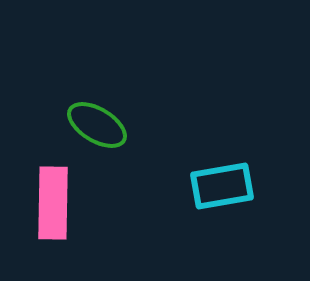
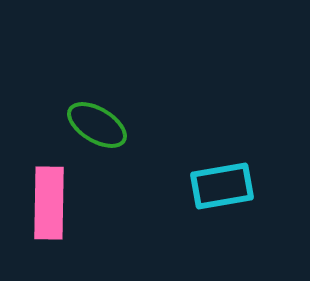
pink rectangle: moved 4 px left
